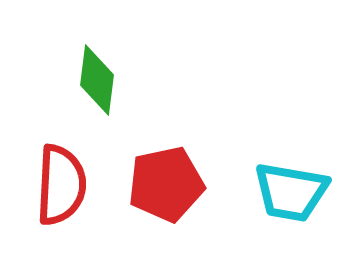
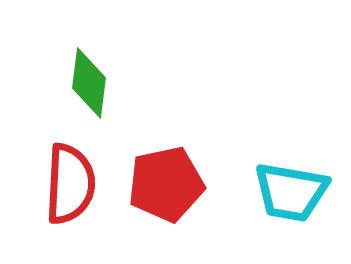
green diamond: moved 8 px left, 3 px down
red semicircle: moved 9 px right, 1 px up
